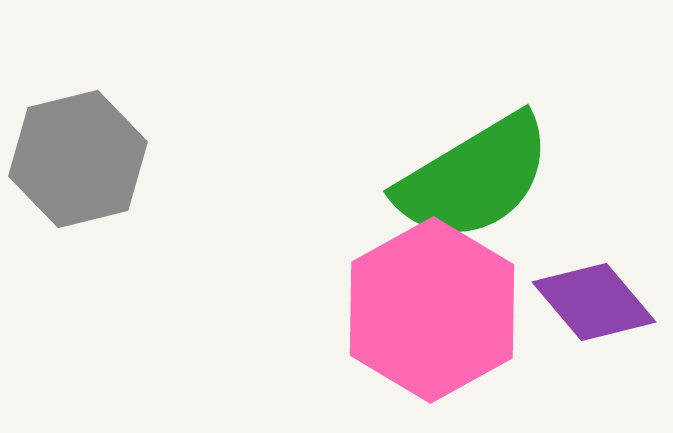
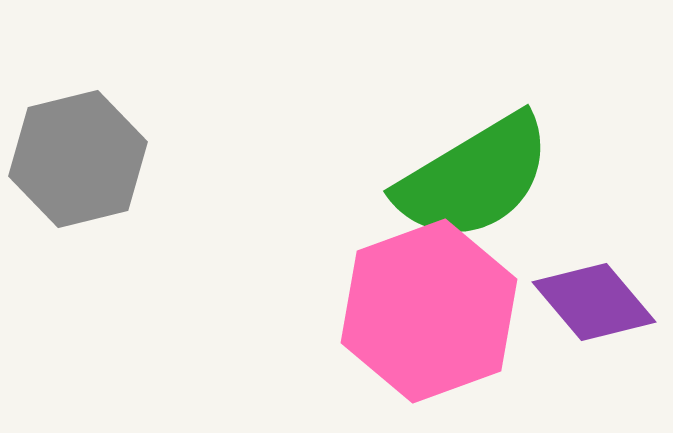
pink hexagon: moved 3 px left, 1 px down; rotated 9 degrees clockwise
